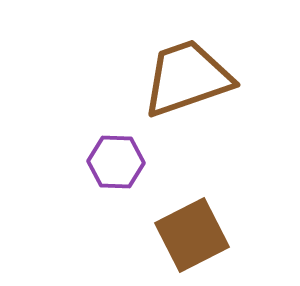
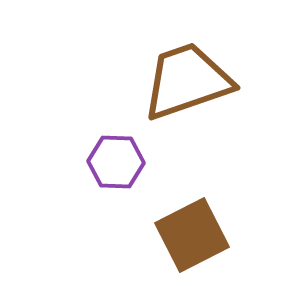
brown trapezoid: moved 3 px down
